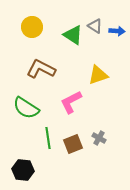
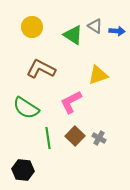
brown square: moved 2 px right, 8 px up; rotated 24 degrees counterclockwise
